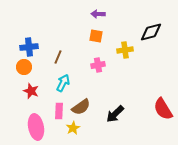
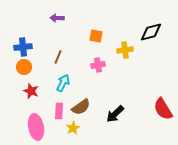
purple arrow: moved 41 px left, 4 px down
blue cross: moved 6 px left
